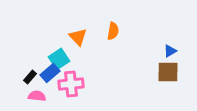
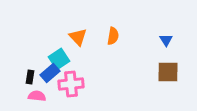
orange semicircle: moved 5 px down
blue triangle: moved 4 px left, 11 px up; rotated 32 degrees counterclockwise
black rectangle: rotated 32 degrees counterclockwise
